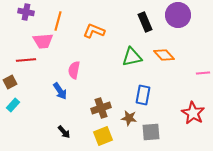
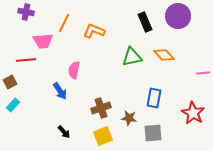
purple circle: moved 1 px down
orange line: moved 6 px right, 2 px down; rotated 12 degrees clockwise
blue rectangle: moved 11 px right, 3 px down
gray square: moved 2 px right, 1 px down
